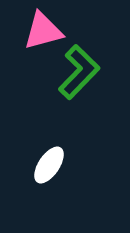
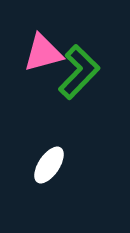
pink triangle: moved 22 px down
